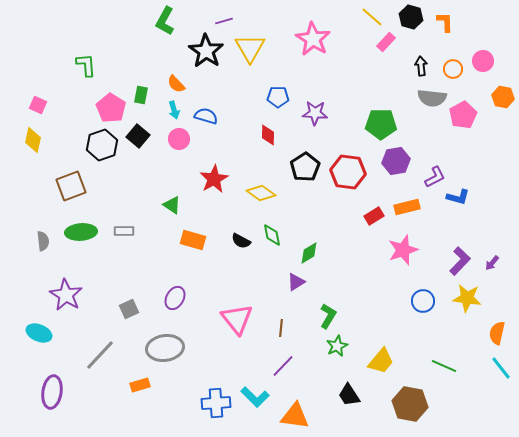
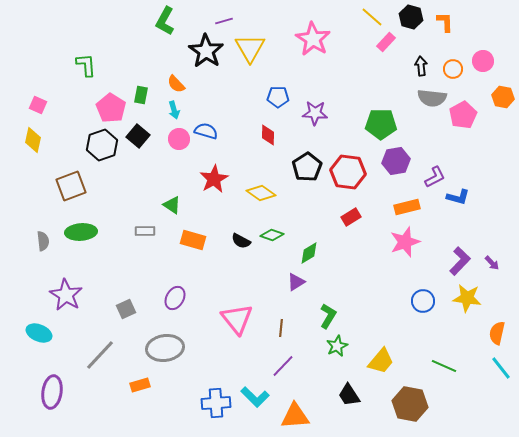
blue semicircle at (206, 116): moved 15 px down
black pentagon at (305, 167): moved 2 px right
red rectangle at (374, 216): moved 23 px left, 1 px down
gray rectangle at (124, 231): moved 21 px right
green diamond at (272, 235): rotated 60 degrees counterclockwise
pink star at (403, 250): moved 2 px right, 8 px up
purple arrow at (492, 263): rotated 84 degrees counterclockwise
gray square at (129, 309): moved 3 px left
orange triangle at (295, 416): rotated 12 degrees counterclockwise
